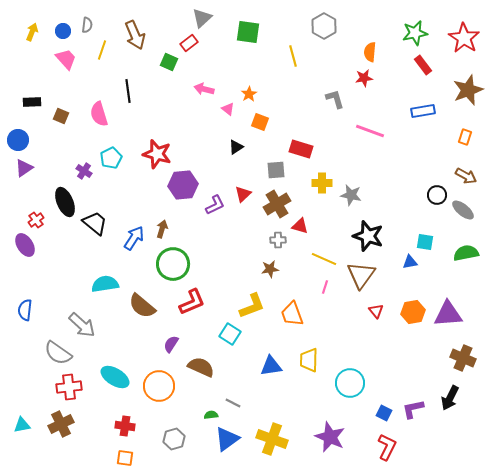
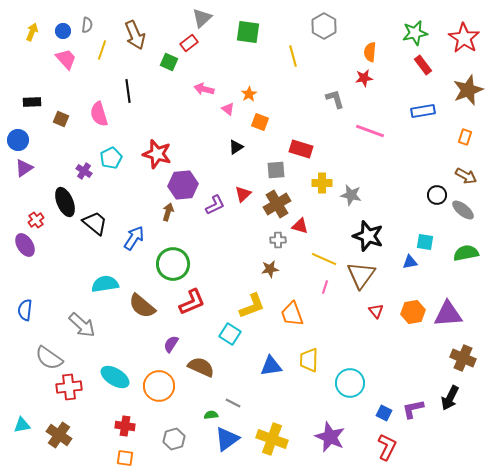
brown square at (61, 116): moved 3 px down
brown arrow at (162, 229): moved 6 px right, 17 px up
gray semicircle at (58, 353): moved 9 px left, 5 px down
brown cross at (61, 424): moved 2 px left, 11 px down; rotated 30 degrees counterclockwise
